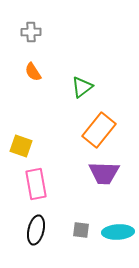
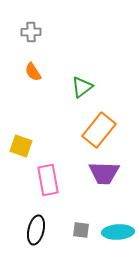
pink rectangle: moved 12 px right, 4 px up
